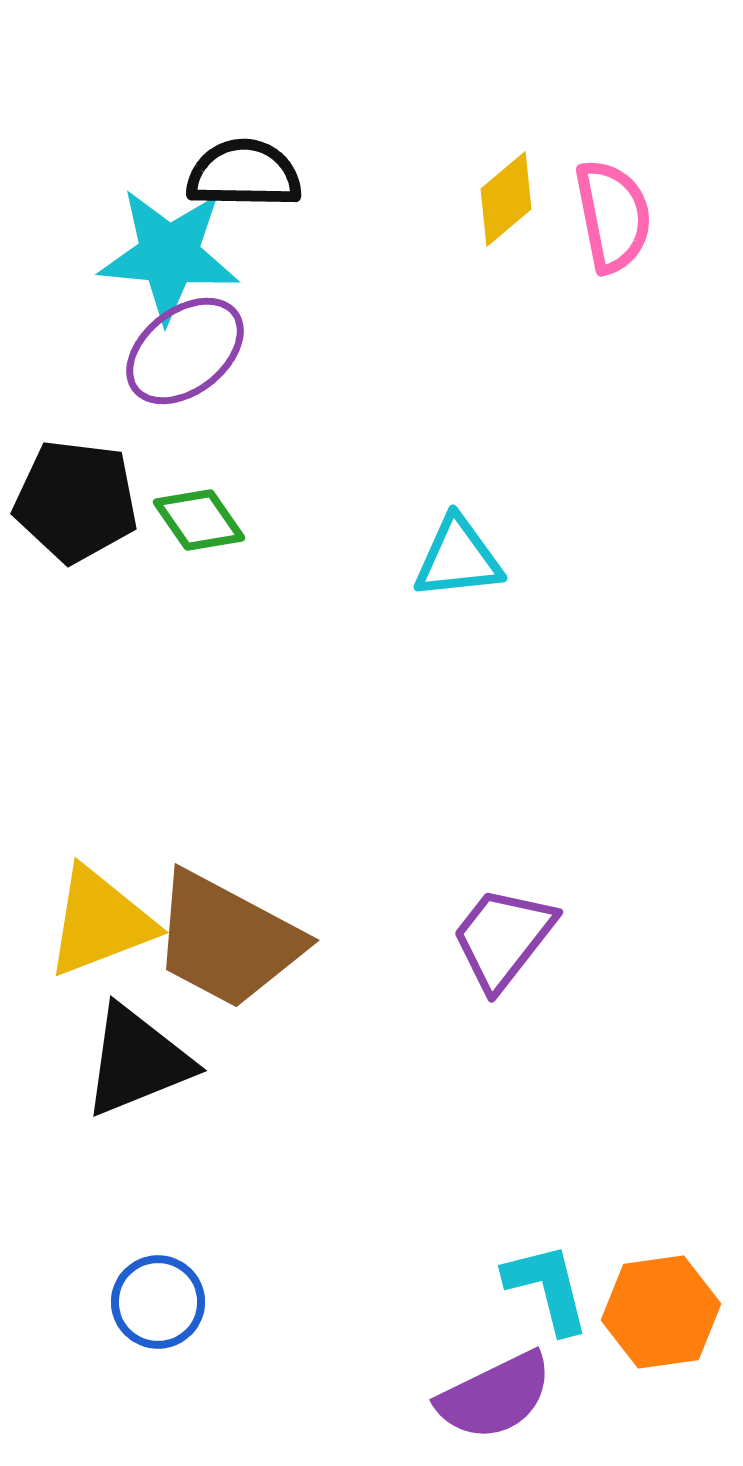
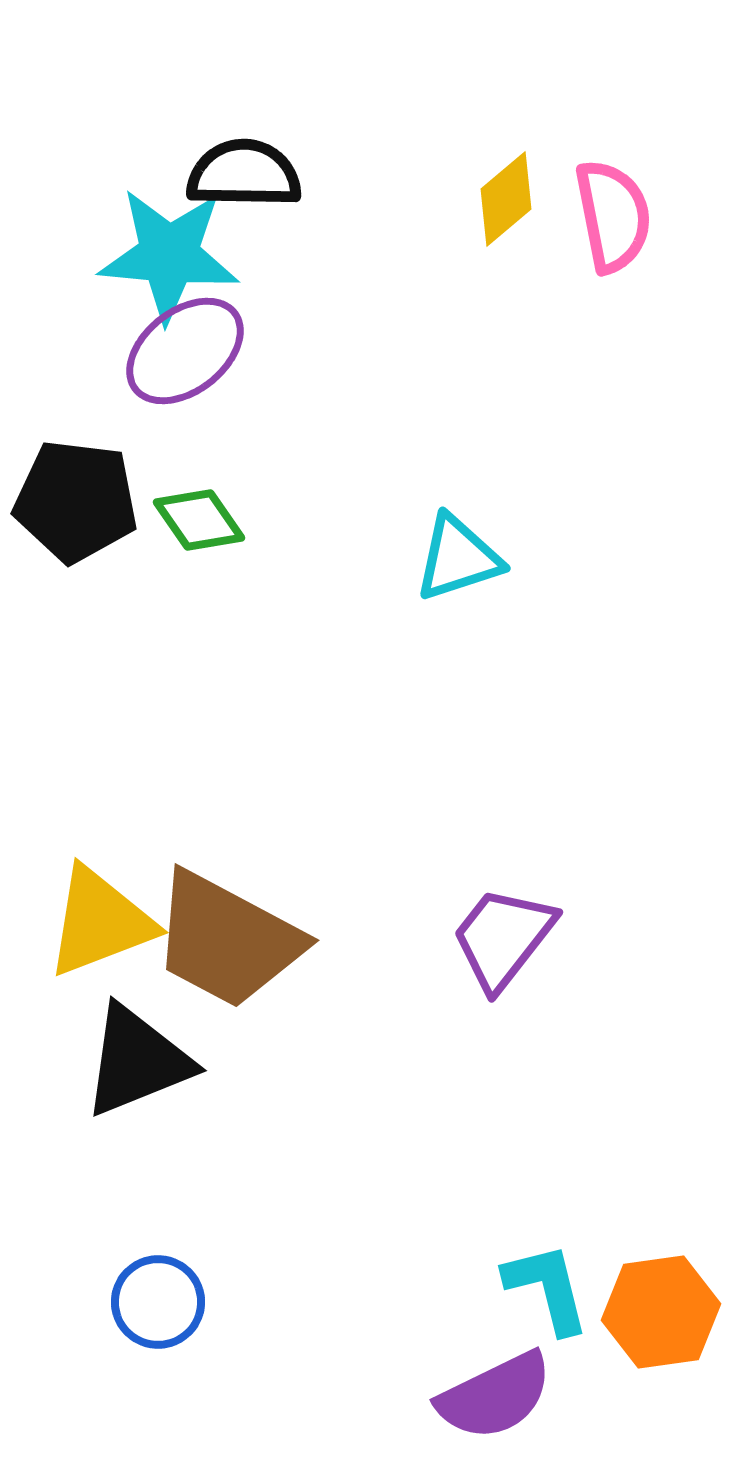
cyan triangle: rotated 12 degrees counterclockwise
